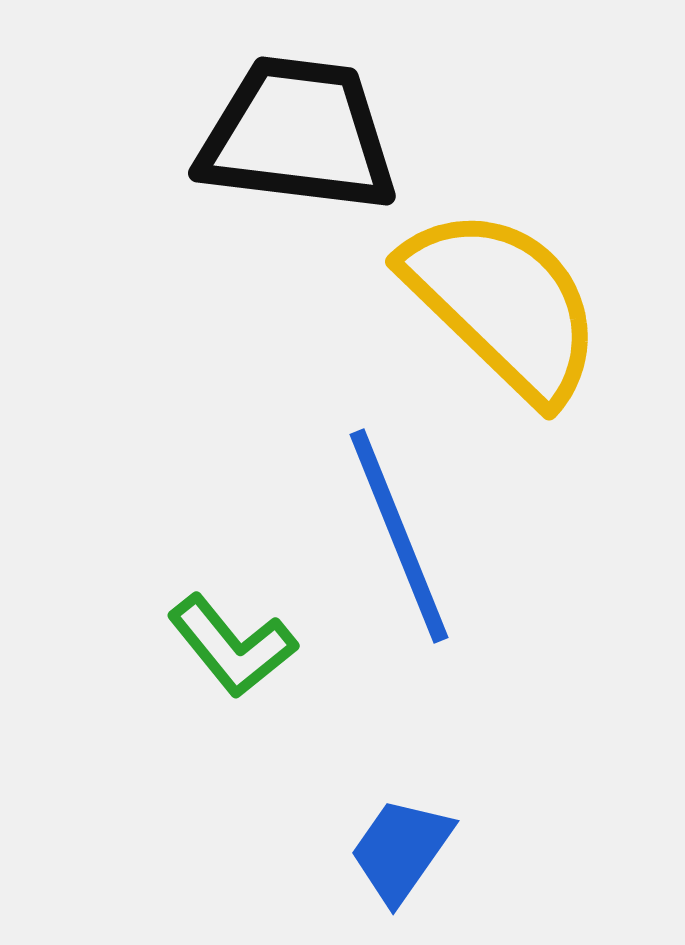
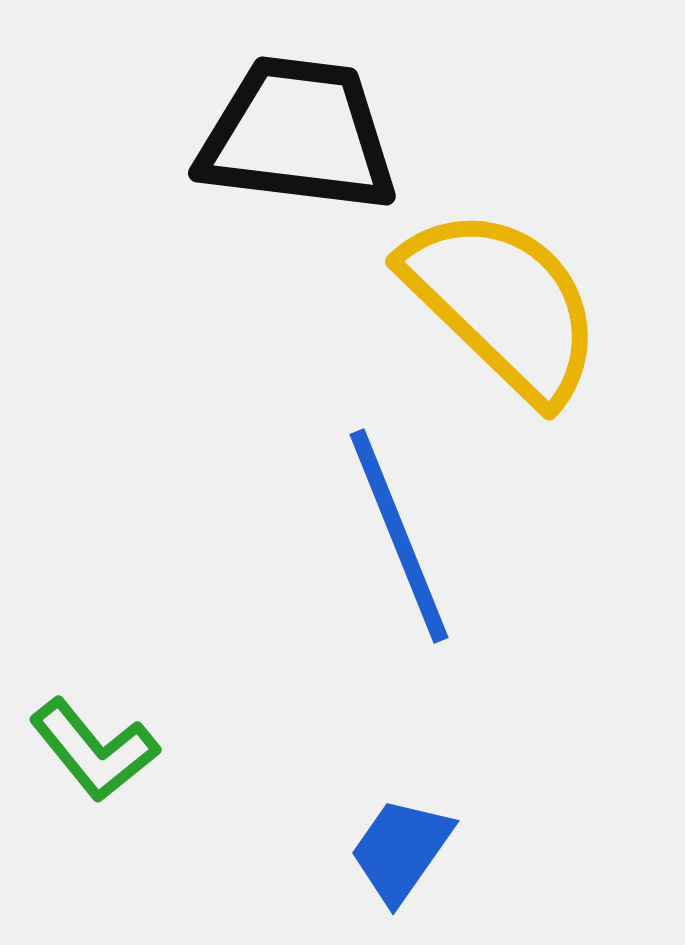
green L-shape: moved 138 px left, 104 px down
